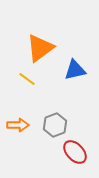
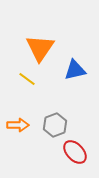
orange triangle: rotated 20 degrees counterclockwise
